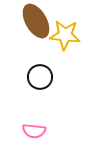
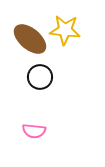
brown ellipse: moved 6 px left, 18 px down; rotated 20 degrees counterclockwise
yellow star: moved 5 px up
